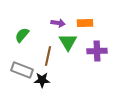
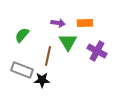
purple cross: rotated 30 degrees clockwise
